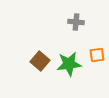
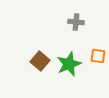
orange square: moved 1 px right, 1 px down; rotated 14 degrees clockwise
green star: rotated 15 degrees counterclockwise
